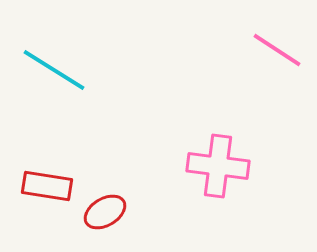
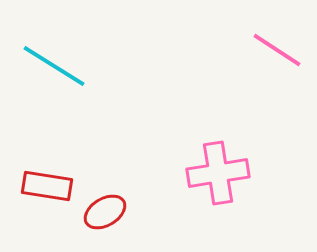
cyan line: moved 4 px up
pink cross: moved 7 px down; rotated 16 degrees counterclockwise
